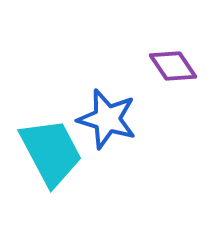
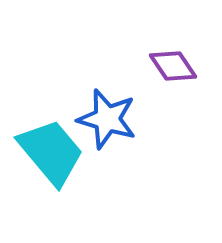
cyan trapezoid: rotated 12 degrees counterclockwise
